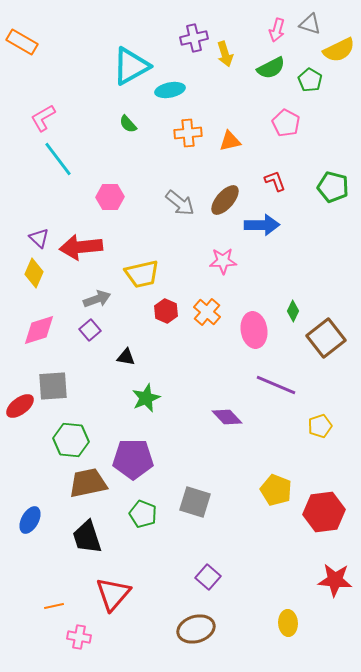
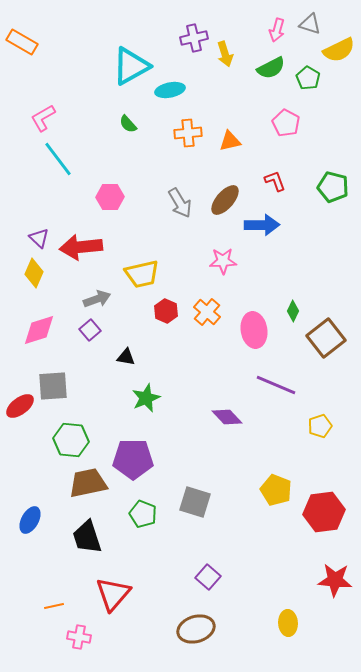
green pentagon at (310, 80): moved 2 px left, 2 px up
gray arrow at (180, 203): rotated 20 degrees clockwise
